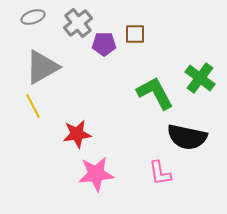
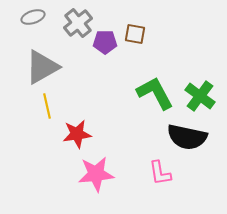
brown square: rotated 10 degrees clockwise
purple pentagon: moved 1 px right, 2 px up
green cross: moved 18 px down
yellow line: moved 14 px right; rotated 15 degrees clockwise
